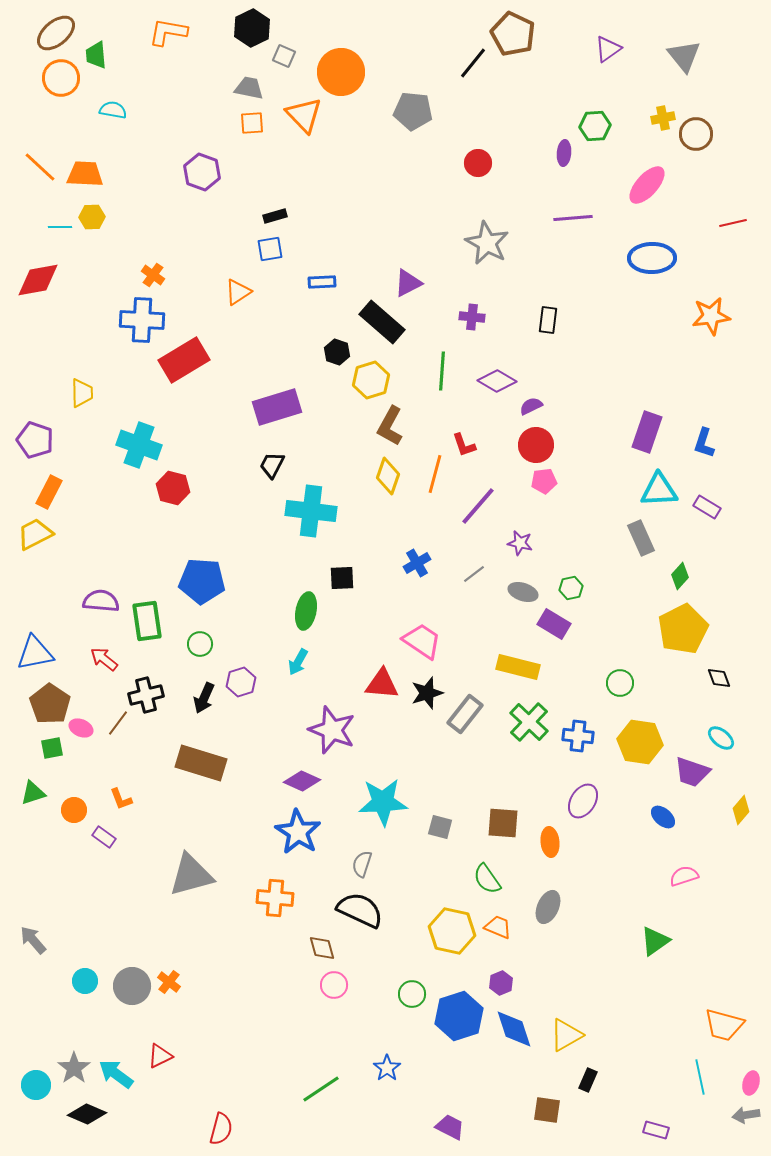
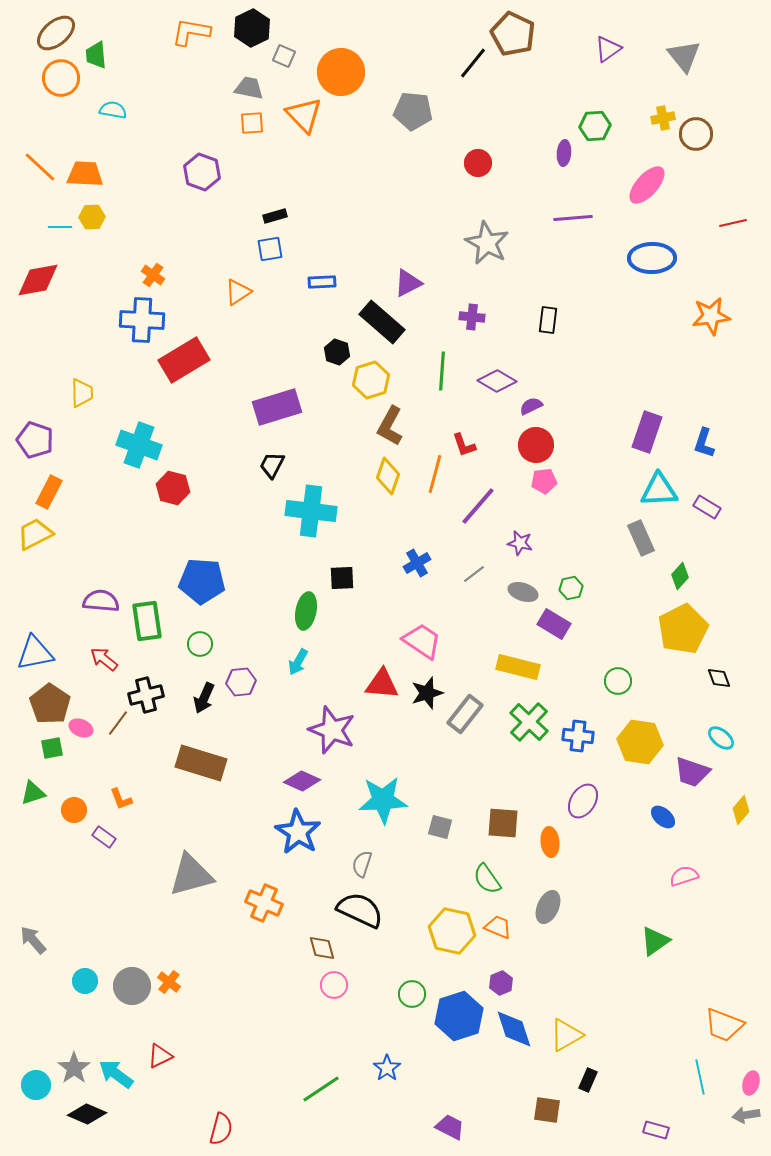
orange L-shape at (168, 32): moved 23 px right
purple hexagon at (241, 682): rotated 12 degrees clockwise
green circle at (620, 683): moved 2 px left, 2 px up
cyan star at (383, 802): moved 2 px up
orange cross at (275, 898): moved 11 px left, 5 px down; rotated 18 degrees clockwise
orange trapezoid at (724, 1025): rotated 6 degrees clockwise
